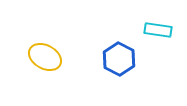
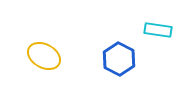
yellow ellipse: moved 1 px left, 1 px up
